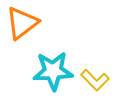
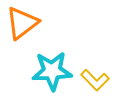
cyan star: moved 1 px left
